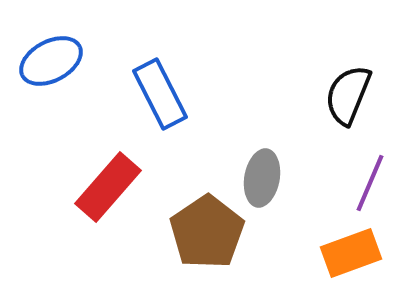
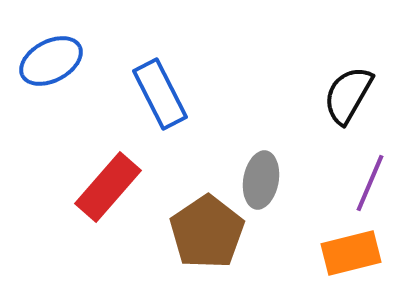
black semicircle: rotated 8 degrees clockwise
gray ellipse: moved 1 px left, 2 px down
orange rectangle: rotated 6 degrees clockwise
